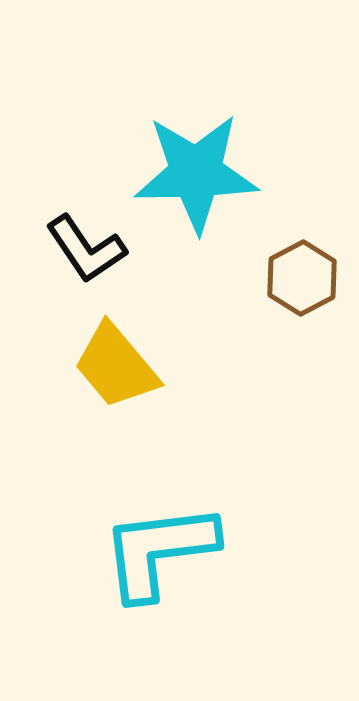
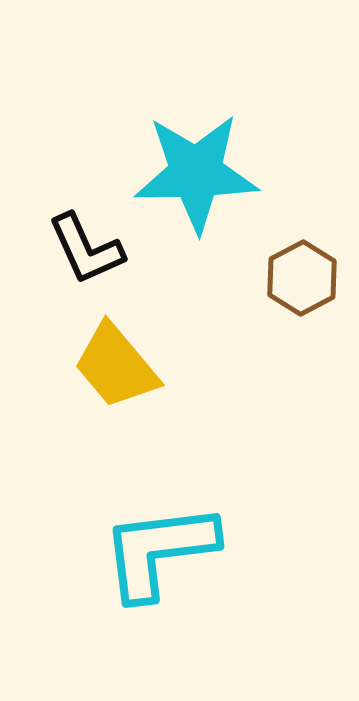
black L-shape: rotated 10 degrees clockwise
